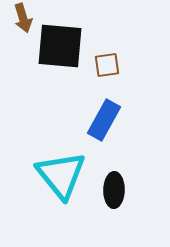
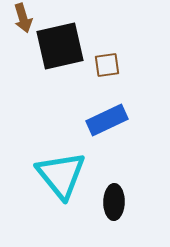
black square: rotated 18 degrees counterclockwise
blue rectangle: moved 3 px right; rotated 36 degrees clockwise
black ellipse: moved 12 px down
